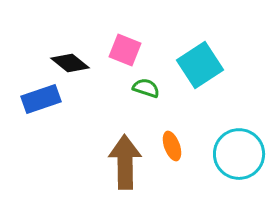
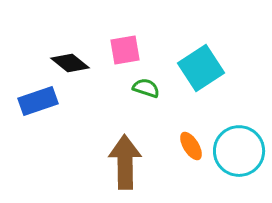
pink square: rotated 32 degrees counterclockwise
cyan square: moved 1 px right, 3 px down
blue rectangle: moved 3 px left, 2 px down
orange ellipse: moved 19 px right; rotated 12 degrees counterclockwise
cyan circle: moved 3 px up
